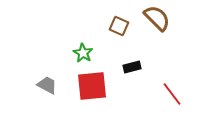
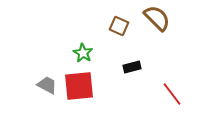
red square: moved 13 px left
